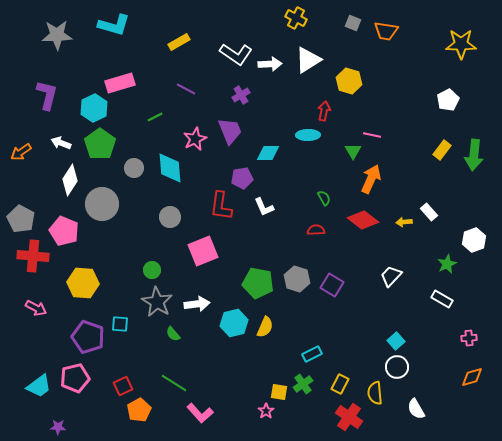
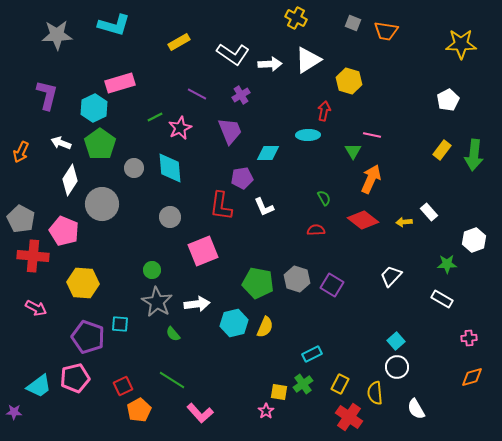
white L-shape at (236, 54): moved 3 px left
purple line at (186, 89): moved 11 px right, 5 px down
pink star at (195, 139): moved 15 px left, 11 px up
orange arrow at (21, 152): rotated 30 degrees counterclockwise
green star at (447, 264): rotated 24 degrees clockwise
green line at (174, 383): moved 2 px left, 3 px up
purple star at (58, 427): moved 44 px left, 15 px up
